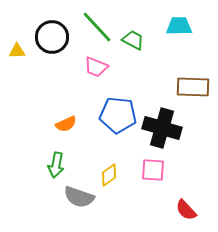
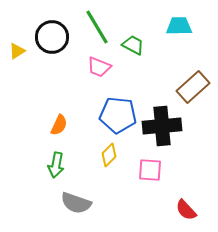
green line: rotated 12 degrees clockwise
green trapezoid: moved 5 px down
yellow triangle: rotated 30 degrees counterclockwise
pink trapezoid: moved 3 px right
brown rectangle: rotated 44 degrees counterclockwise
orange semicircle: moved 7 px left, 1 px down; rotated 40 degrees counterclockwise
black cross: moved 2 px up; rotated 21 degrees counterclockwise
pink square: moved 3 px left
yellow diamond: moved 20 px up; rotated 10 degrees counterclockwise
gray semicircle: moved 3 px left, 6 px down
